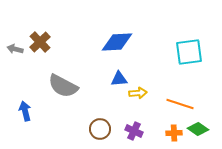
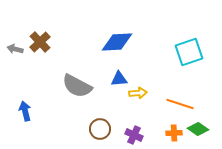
cyan square: rotated 12 degrees counterclockwise
gray semicircle: moved 14 px right
purple cross: moved 4 px down
